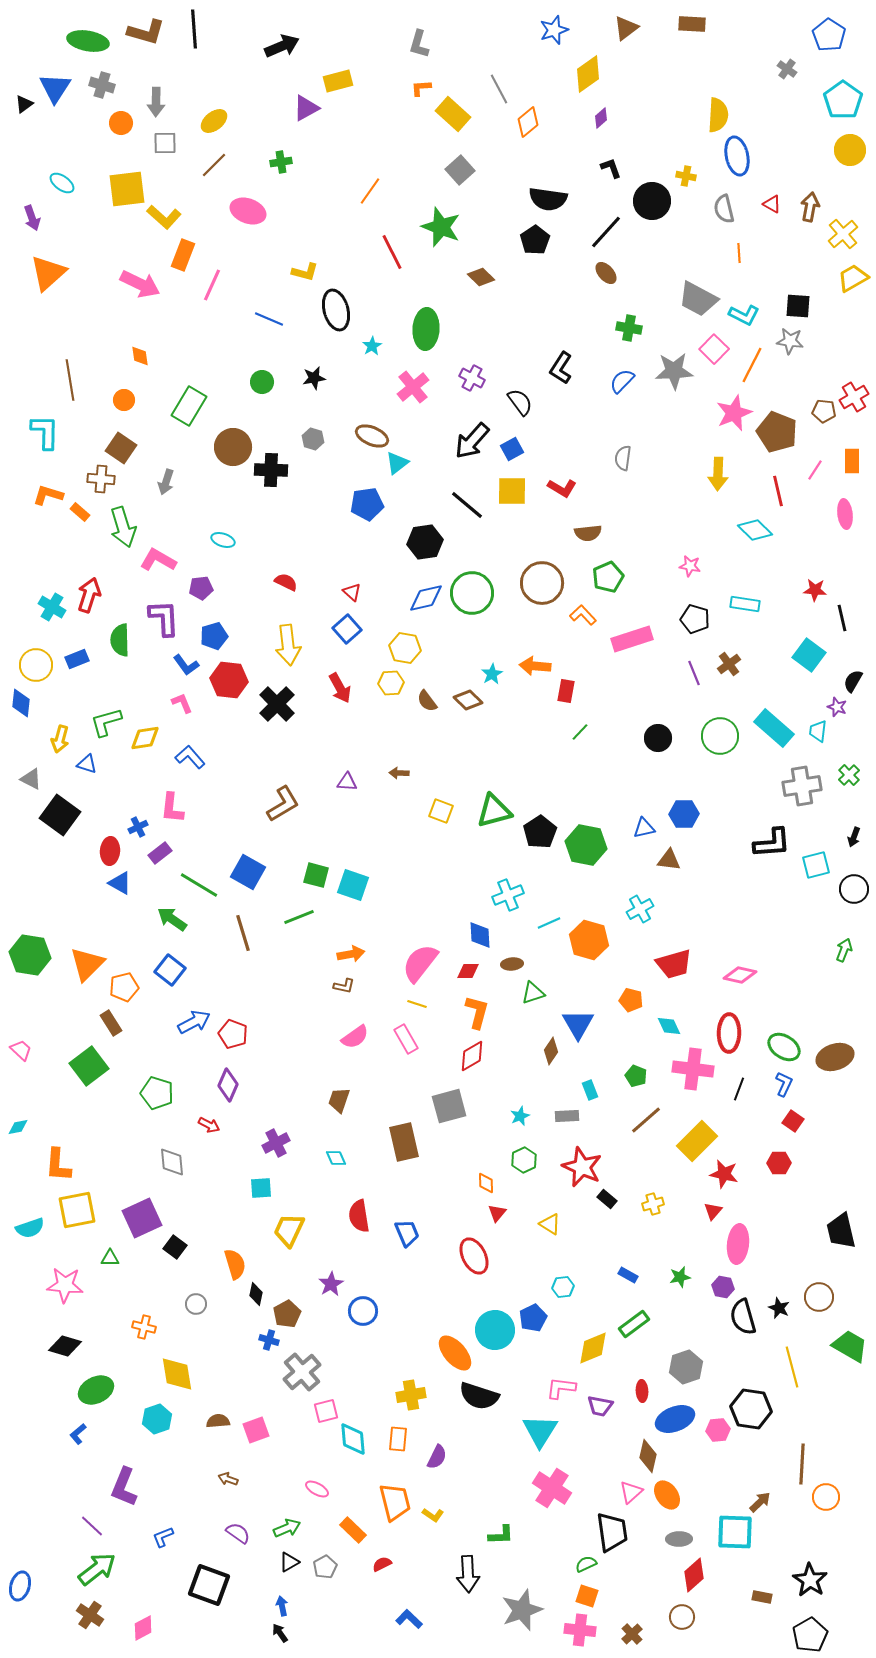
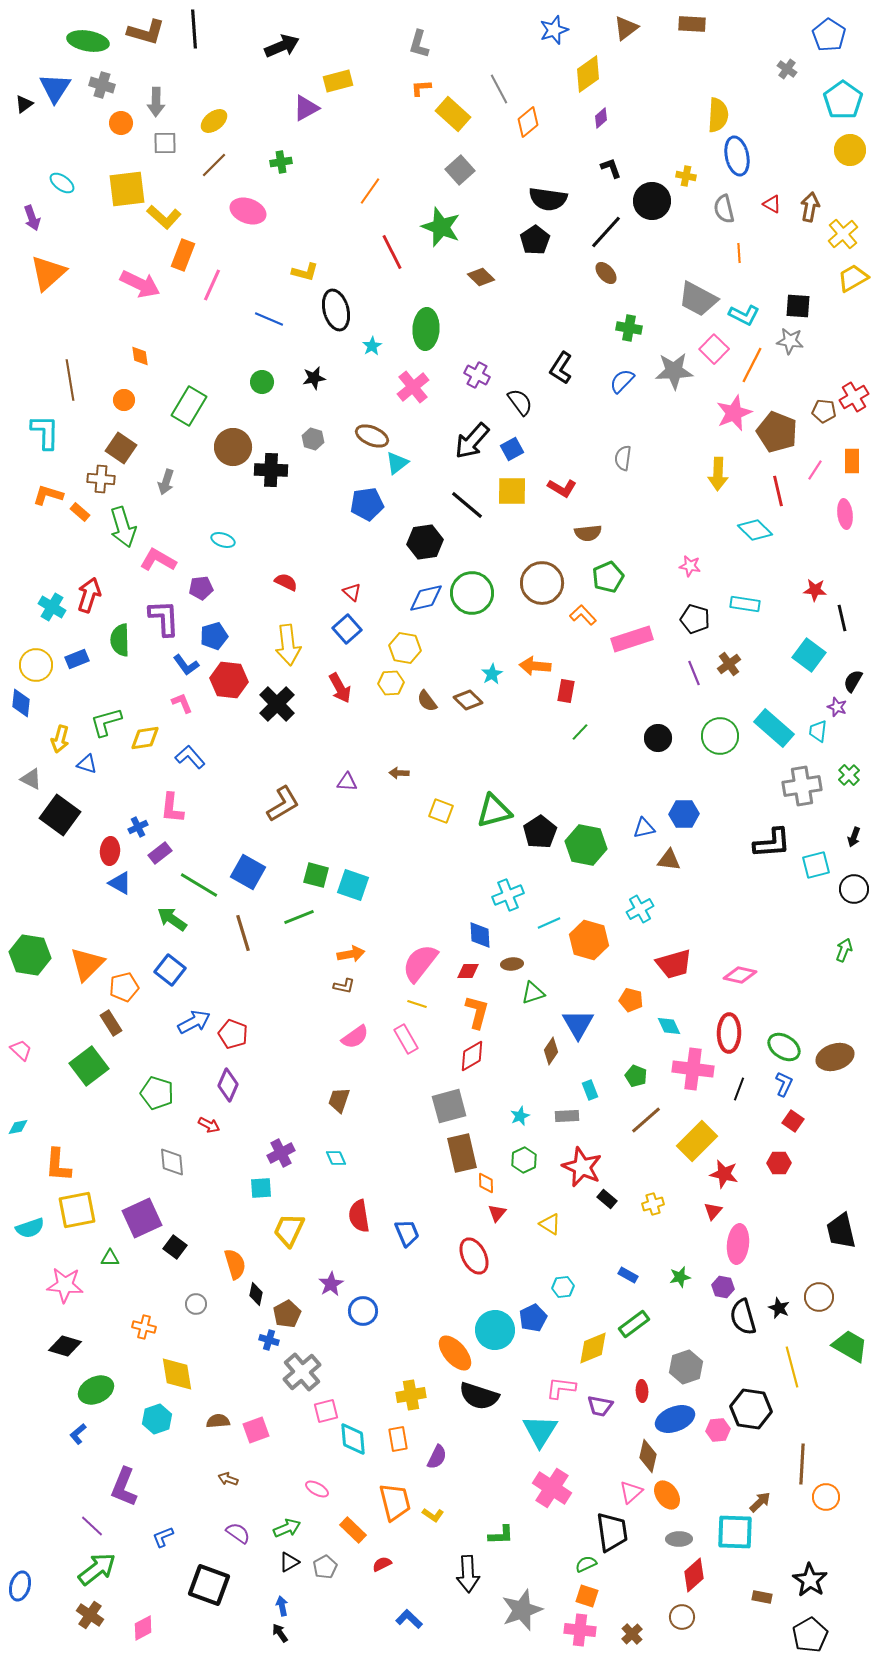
purple cross at (472, 378): moved 5 px right, 3 px up
brown rectangle at (404, 1142): moved 58 px right, 11 px down
purple cross at (276, 1143): moved 5 px right, 10 px down
orange rectangle at (398, 1439): rotated 15 degrees counterclockwise
